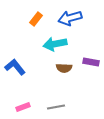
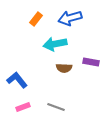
blue L-shape: moved 2 px right, 13 px down
gray line: rotated 30 degrees clockwise
